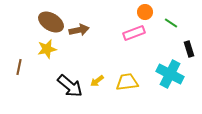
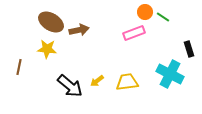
green line: moved 8 px left, 6 px up
yellow star: rotated 18 degrees clockwise
